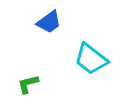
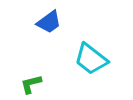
green L-shape: moved 3 px right
